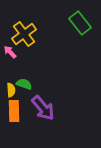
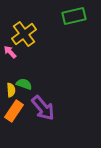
green rectangle: moved 6 px left, 7 px up; rotated 65 degrees counterclockwise
orange rectangle: rotated 35 degrees clockwise
